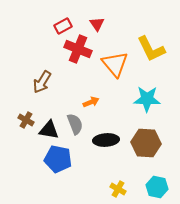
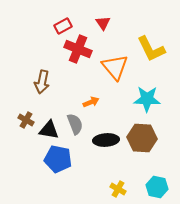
red triangle: moved 6 px right, 1 px up
orange triangle: moved 3 px down
brown arrow: rotated 20 degrees counterclockwise
brown hexagon: moved 4 px left, 5 px up
